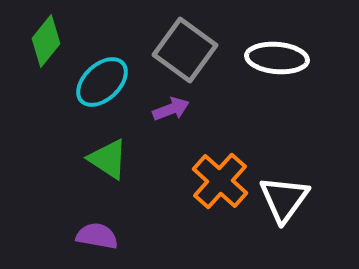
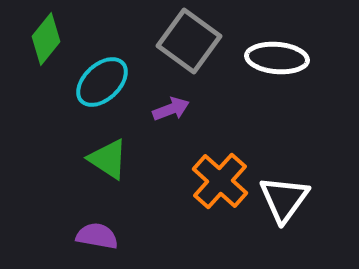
green diamond: moved 2 px up
gray square: moved 4 px right, 9 px up
